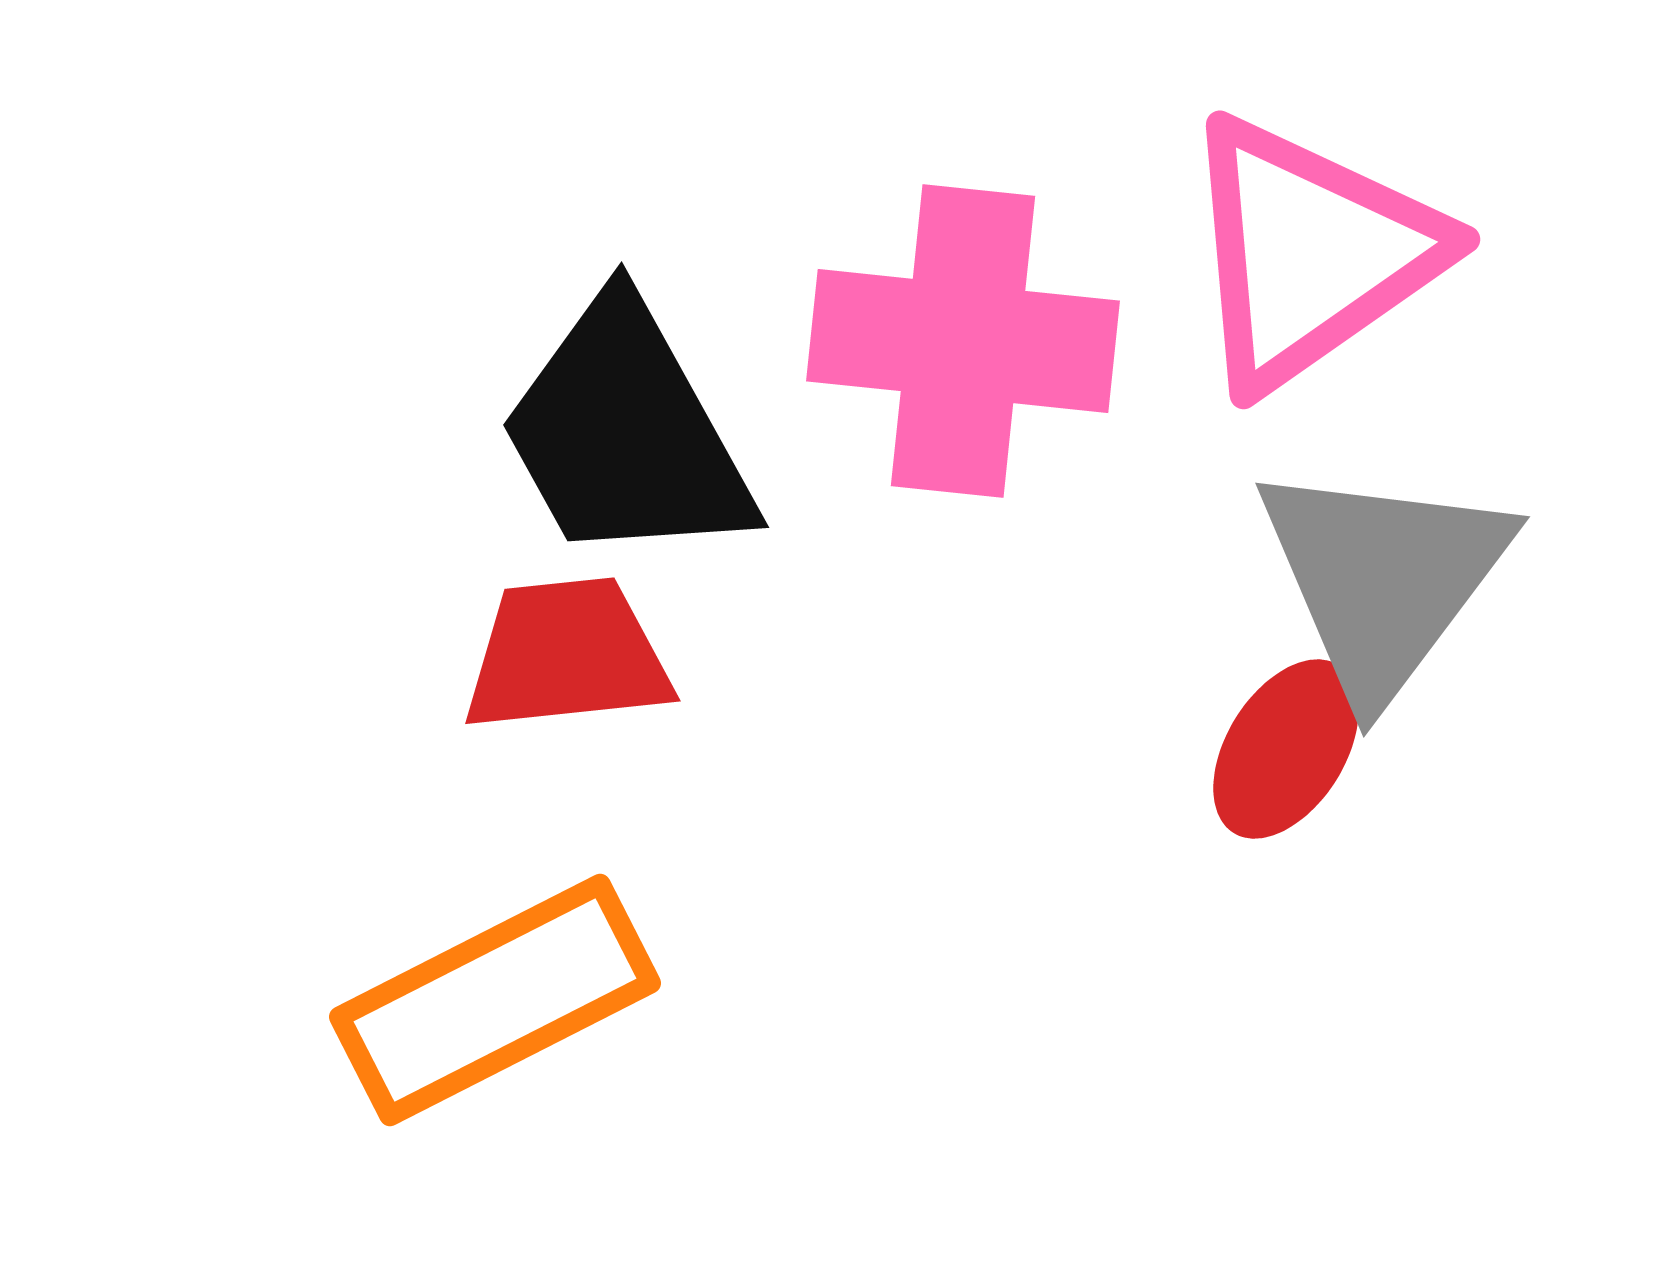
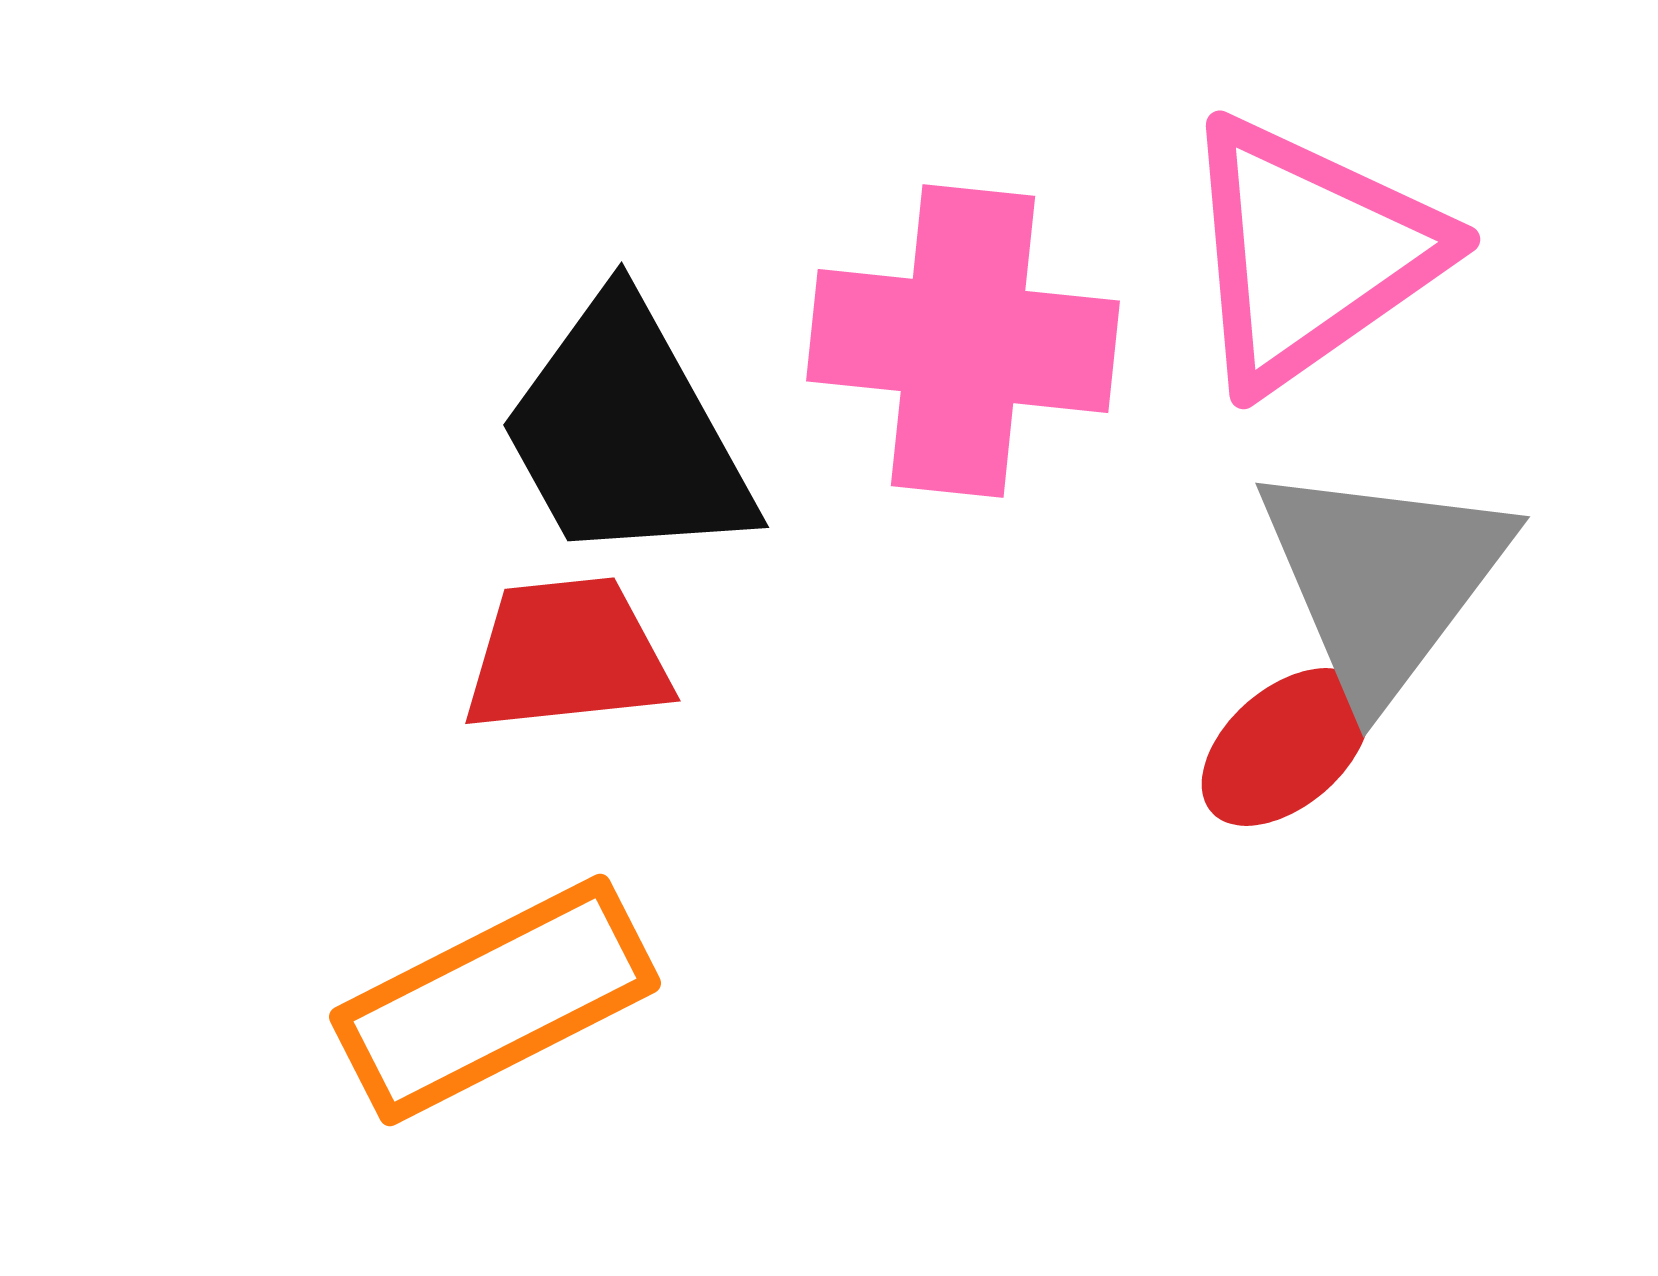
red ellipse: moved 2 px up; rotated 17 degrees clockwise
